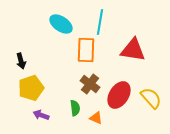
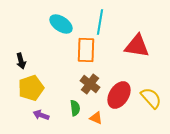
red triangle: moved 4 px right, 4 px up
